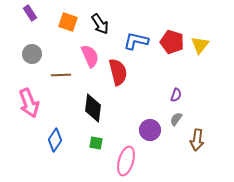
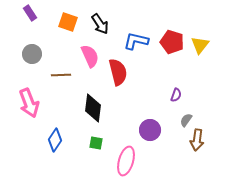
gray semicircle: moved 10 px right, 1 px down
